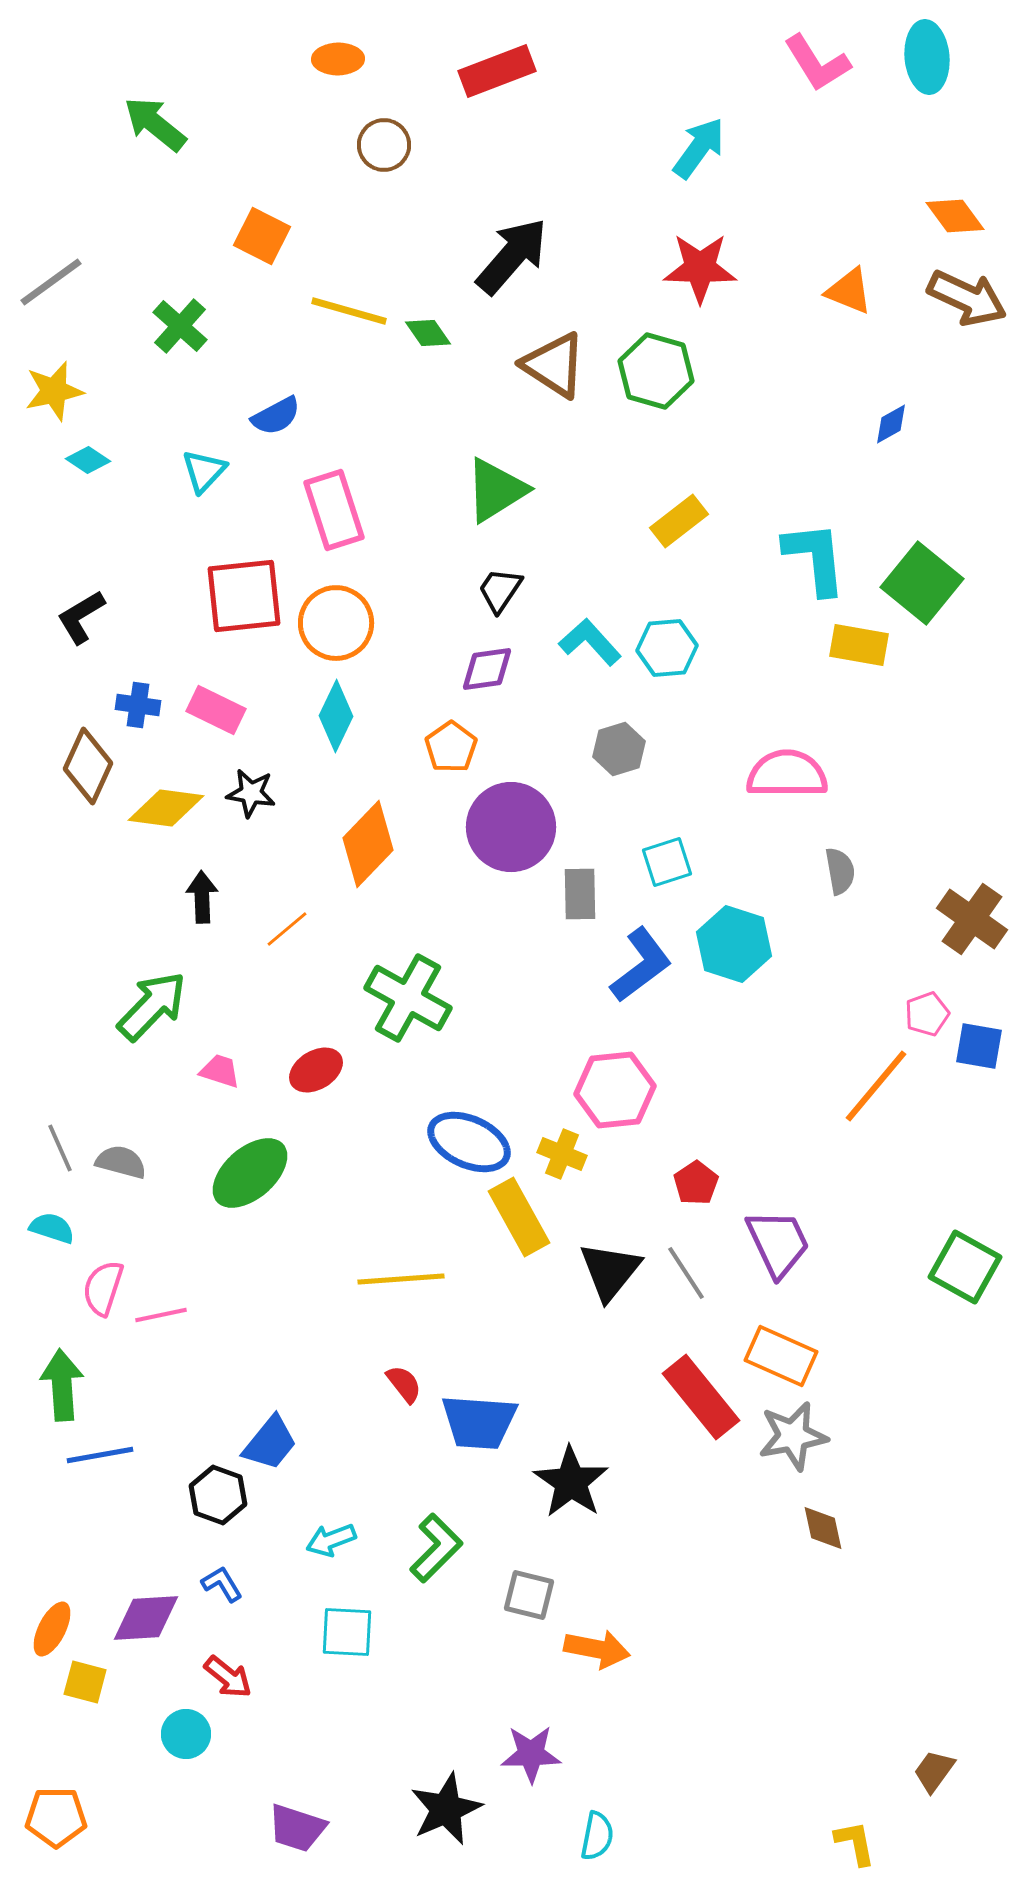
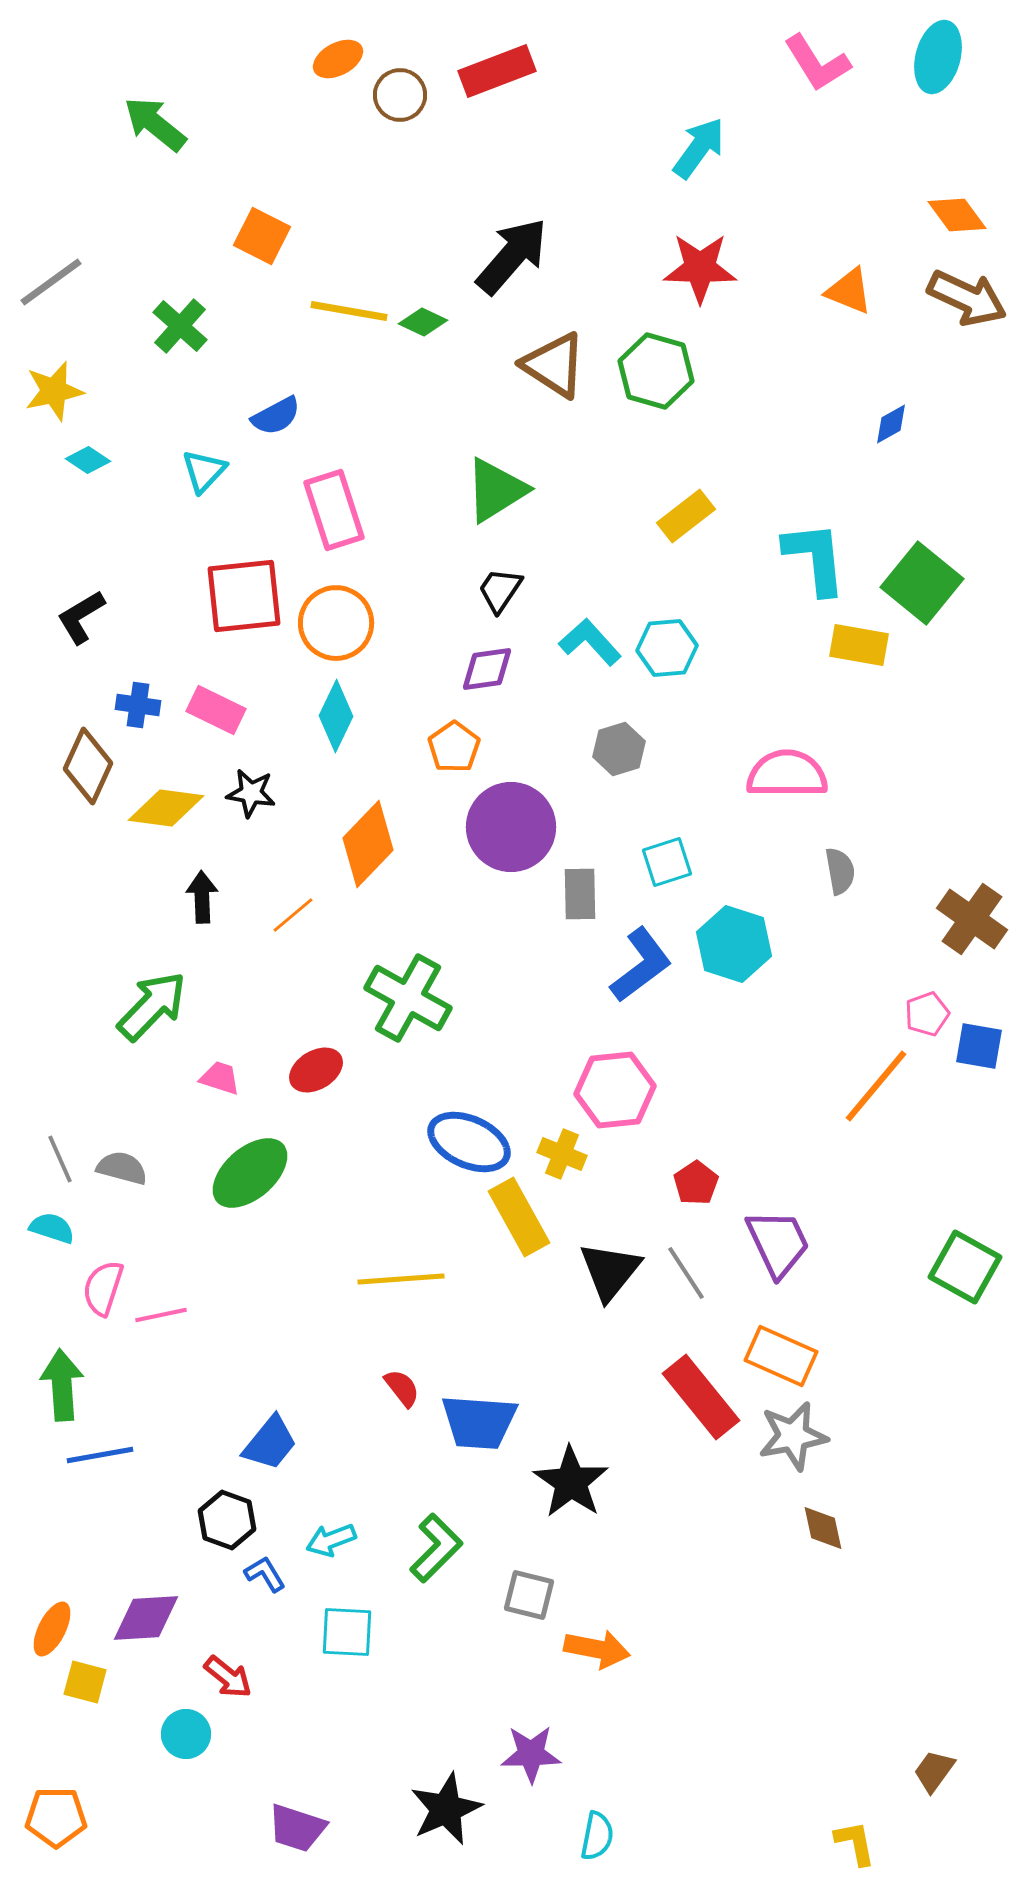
cyan ellipse at (927, 57): moved 11 px right; rotated 20 degrees clockwise
orange ellipse at (338, 59): rotated 27 degrees counterclockwise
brown circle at (384, 145): moved 16 px right, 50 px up
orange diamond at (955, 216): moved 2 px right, 1 px up
yellow line at (349, 311): rotated 6 degrees counterclockwise
green diamond at (428, 333): moved 5 px left, 11 px up; rotated 30 degrees counterclockwise
yellow rectangle at (679, 521): moved 7 px right, 5 px up
orange pentagon at (451, 747): moved 3 px right
orange line at (287, 929): moved 6 px right, 14 px up
pink trapezoid at (220, 1071): moved 7 px down
gray line at (60, 1148): moved 11 px down
gray semicircle at (121, 1162): moved 1 px right, 6 px down
red semicircle at (404, 1384): moved 2 px left, 4 px down
black hexagon at (218, 1495): moved 9 px right, 25 px down
blue L-shape at (222, 1584): moved 43 px right, 10 px up
